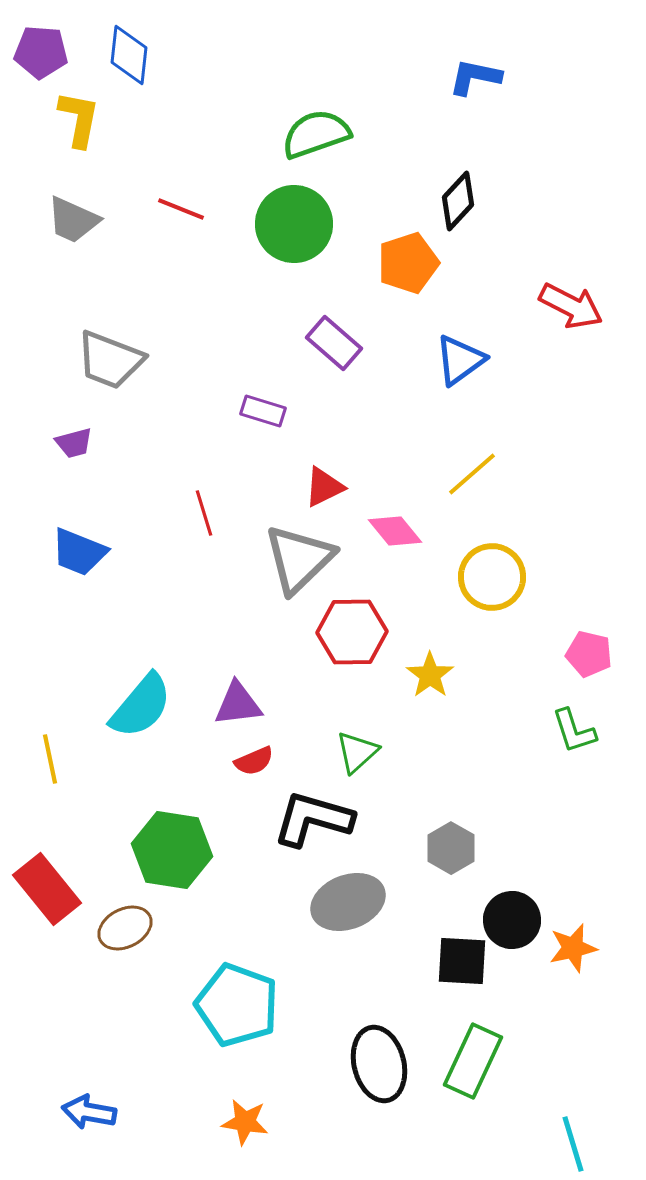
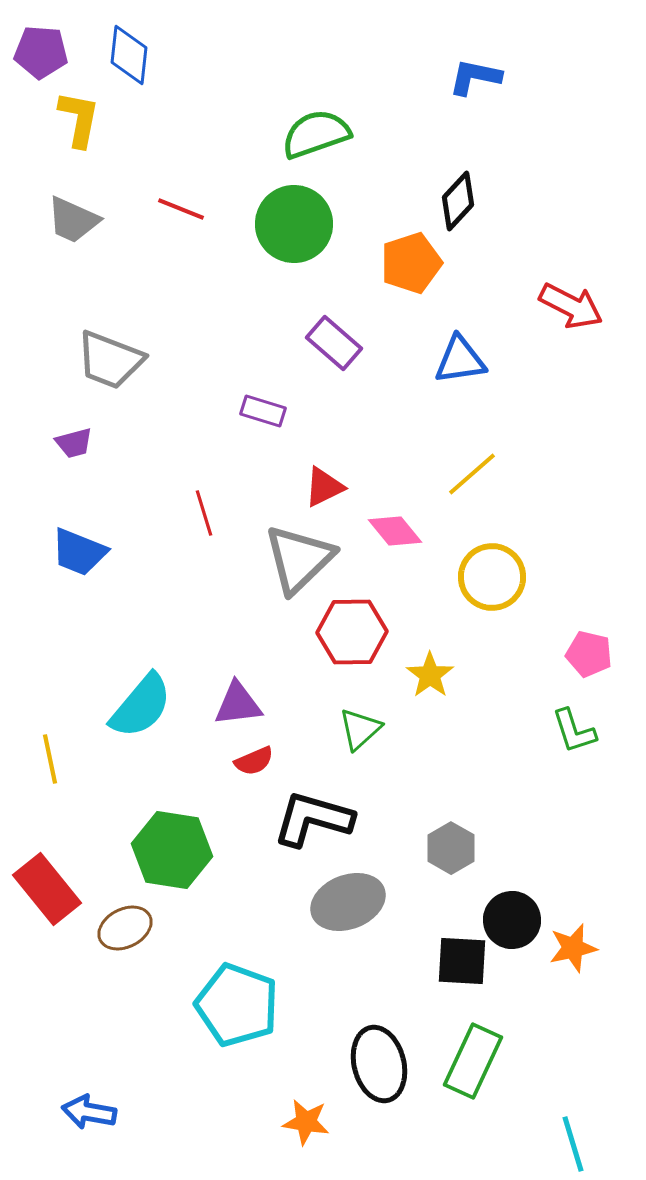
orange pentagon at (408, 263): moved 3 px right
blue triangle at (460, 360): rotated 28 degrees clockwise
green triangle at (357, 752): moved 3 px right, 23 px up
orange star at (245, 1122): moved 61 px right
